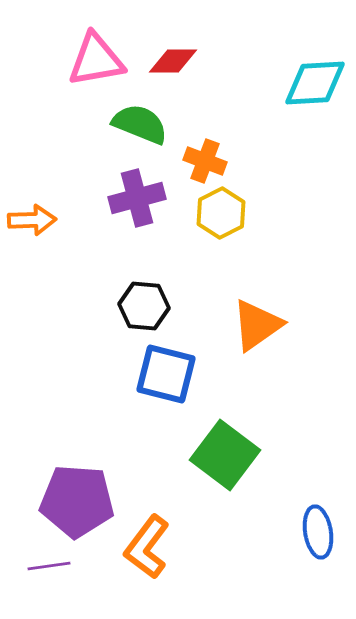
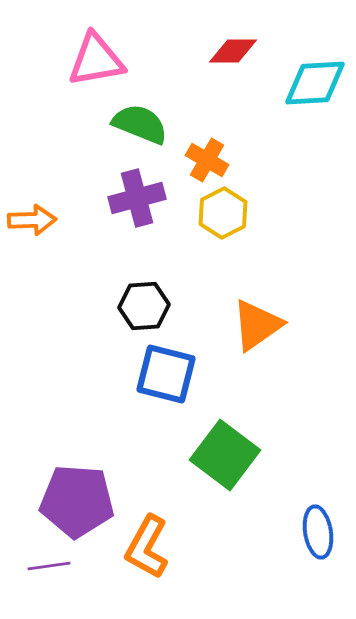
red diamond: moved 60 px right, 10 px up
orange cross: moved 2 px right, 1 px up; rotated 9 degrees clockwise
yellow hexagon: moved 2 px right
black hexagon: rotated 9 degrees counterclockwise
orange L-shape: rotated 8 degrees counterclockwise
